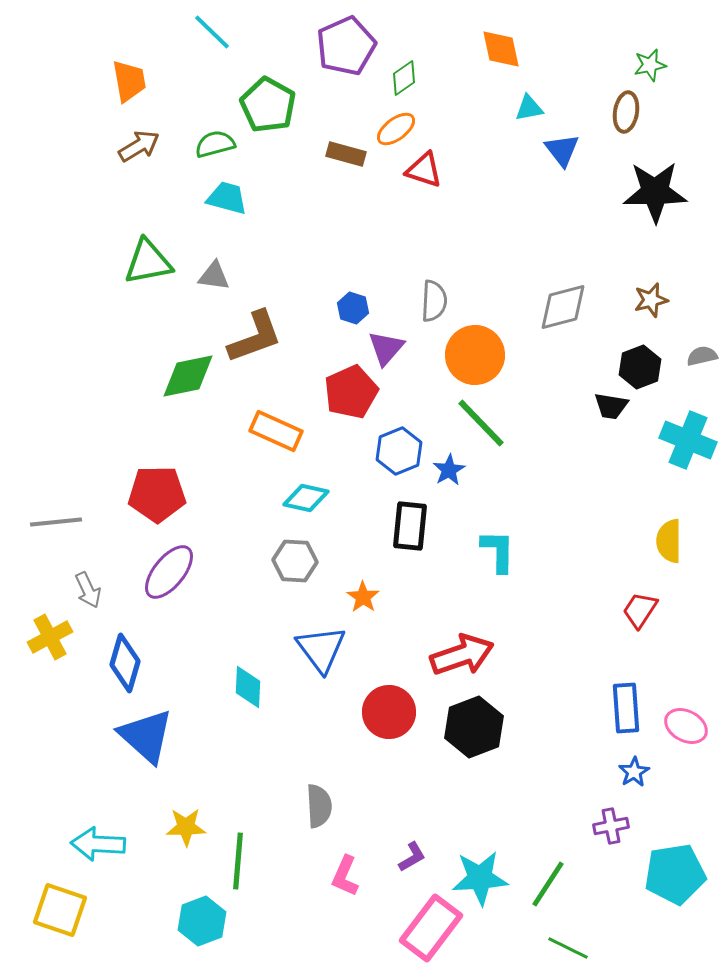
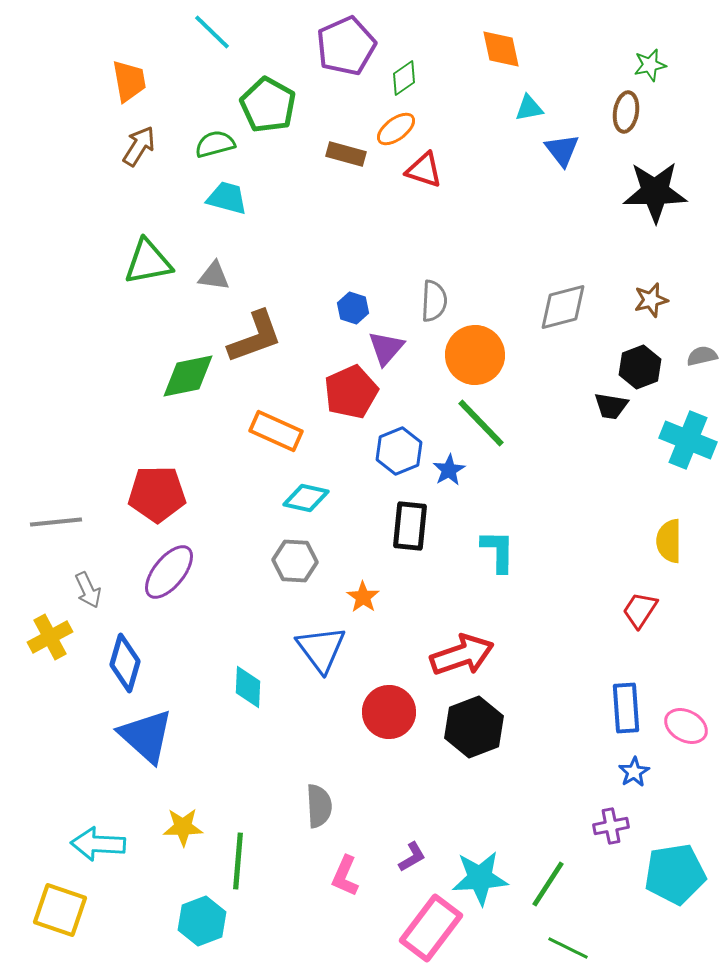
brown arrow at (139, 146): rotated 27 degrees counterclockwise
yellow star at (186, 827): moved 3 px left
